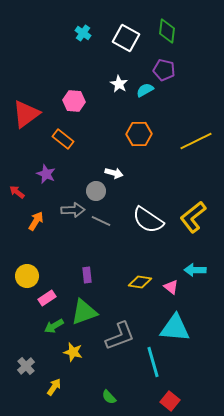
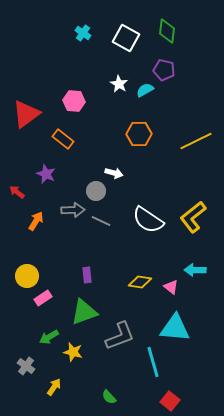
pink rectangle: moved 4 px left
green arrow: moved 5 px left, 11 px down
gray cross: rotated 12 degrees counterclockwise
